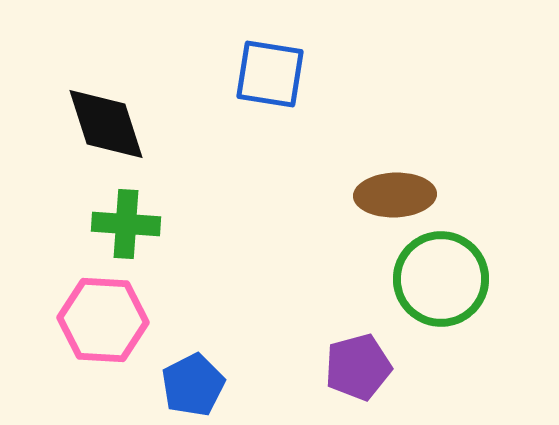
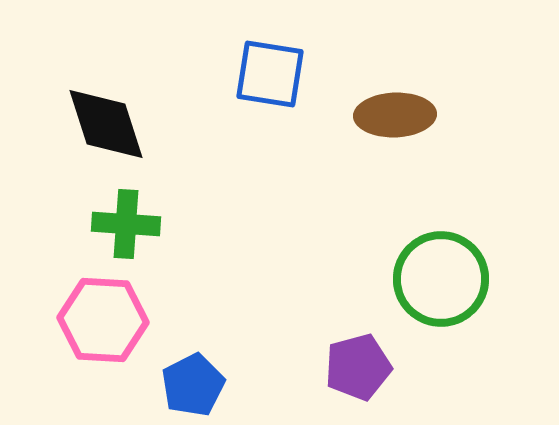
brown ellipse: moved 80 px up
